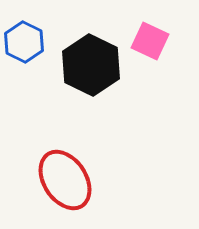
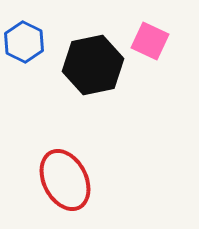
black hexagon: moved 2 px right; rotated 22 degrees clockwise
red ellipse: rotated 6 degrees clockwise
